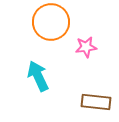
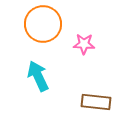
orange circle: moved 8 px left, 2 px down
pink star: moved 2 px left, 3 px up; rotated 10 degrees clockwise
